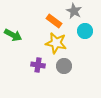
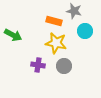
gray star: rotated 14 degrees counterclockwise
orange rectangle: rotated 21 degrees counterclockwise
